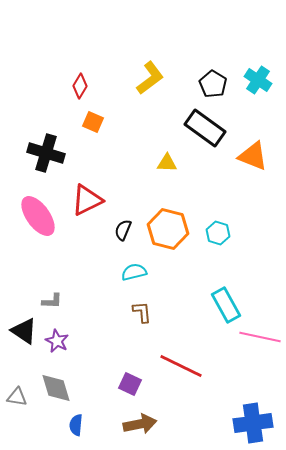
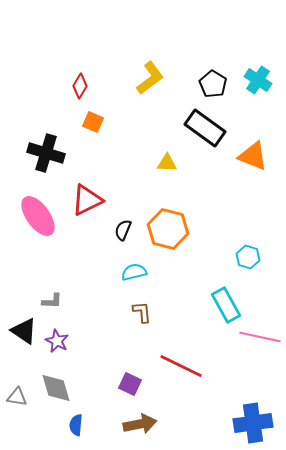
cyan hexagon: moved 30 px right, 24 px down
